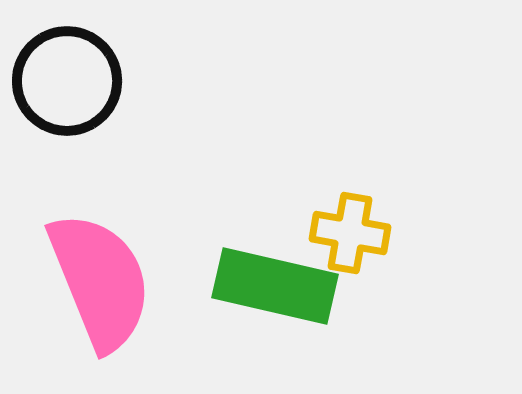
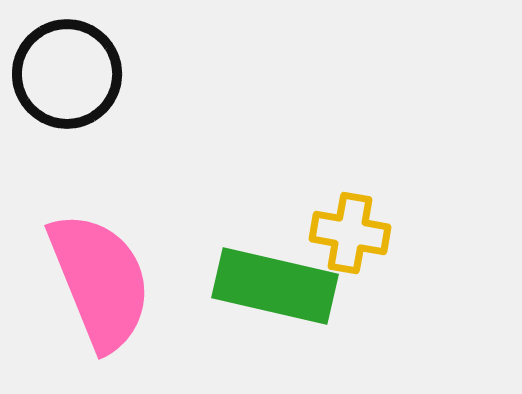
black circle: moved 7 px up
